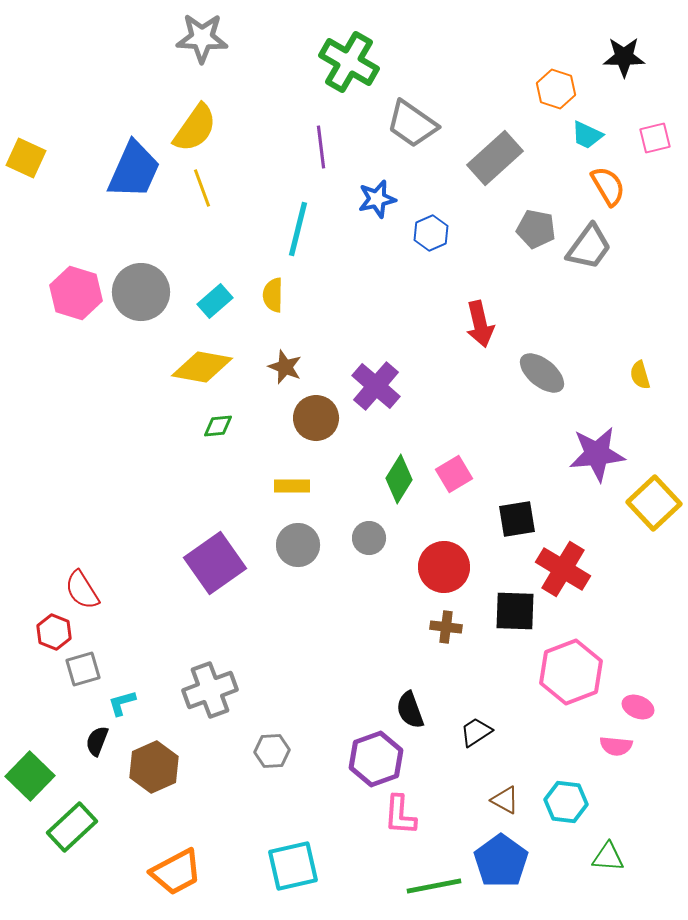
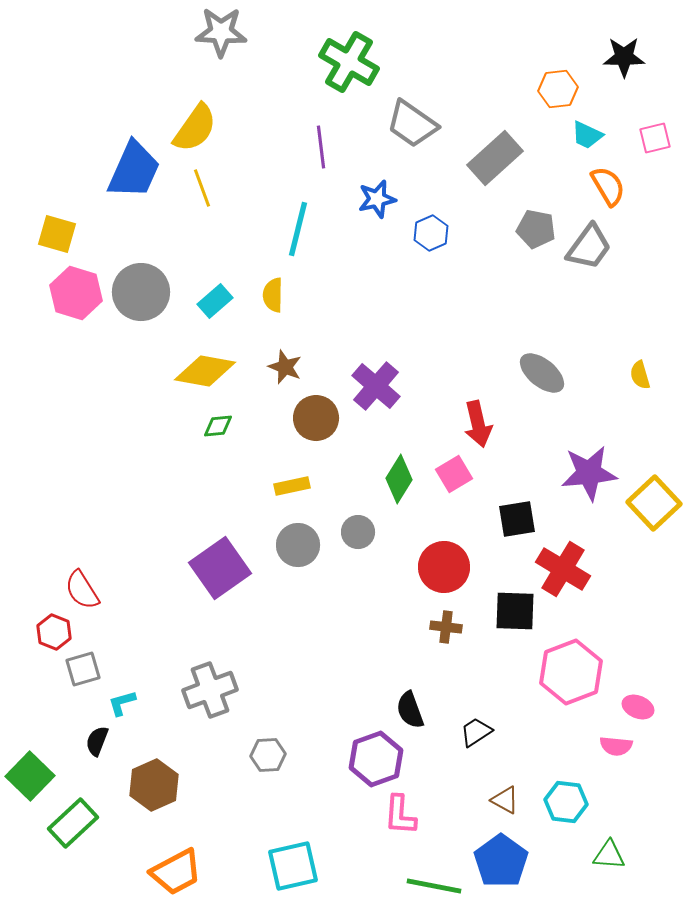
gray star at (202, 38): moved 19 px right, 6 px up
orange hexagon at (556, 89): moved 2 px right; rotated 24 degrees counterclockwise
yellow square at (26, 158): moved 31 px right, 76 px down; rotated 9 degrees counterclockwise
red arrow at (480, 324): moved 2 px left, 100 px down
yellow diamond at (202, 367): moved 3 px right, 4 px down
purple star at (597, 454): moved 8 px left, 19 px down
yellow rectangle at (292, 486): rotated 12 degrees counterclockwise
gray circle at (369, 538): moved 11 px left, 6 px up
purple square at (215, 563): moved 5 px right, 5 px down
gray hexagon at (272, 751): moved 4 px left, 4 px down
brown hexagon at (154, 767): moved 18 px down
green rectangle at (72, 827): moved 1 px right, 4 px up
green triangle at (608, 857): moved 1 px right, 2 px up
green line at (434, 886): rotated 22 degrees clockwise
